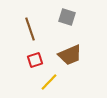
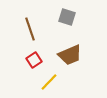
red square: moved 1 px left; rotated 14 degrees counterclockwise
